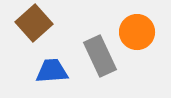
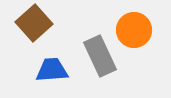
orange circle: moved 3 px left, 2 px up
blue trapezoid: moved 1 px up
